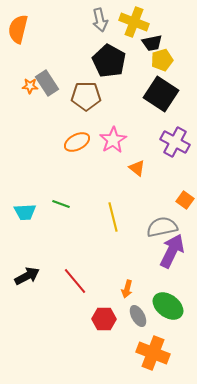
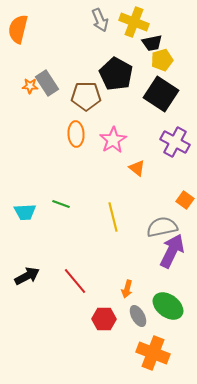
gray arrow: rotated 10 degrees counterclockwise
black pentagon: moved 7 px right, 13 px down
orange ellipse: moved 1 px left, 8 px up; rotated 65 degrees counterclockwise
